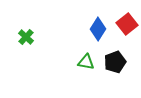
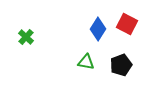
red square: rotated 25 degrees counterclockwise
black pentagon: moved 6 px right, 3 px down
